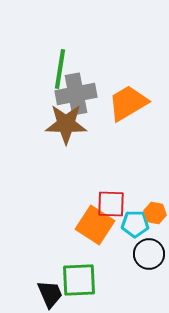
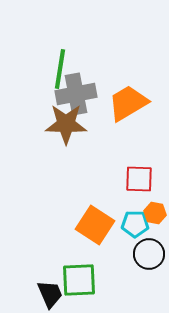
red square: moved 28 px right, 25 px up
